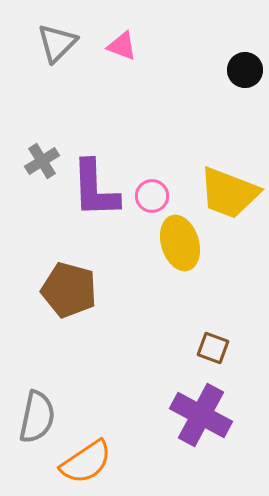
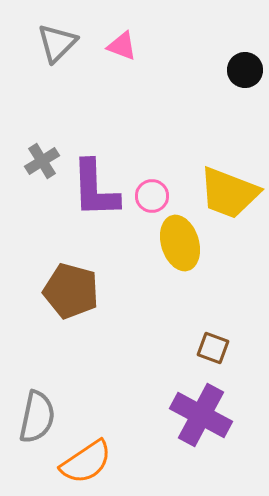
brown pentagon: moved 2 px right, 1 px down
